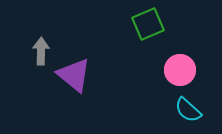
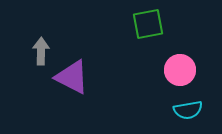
green square: rotated 12 degrees clockwise
purple triangle: moved 2 px left, 2 px down; rotated 12 degrees counterclockwise
cyan semicircle: rotated 52 degrees counterclockwise
